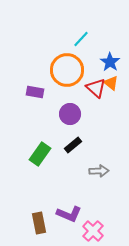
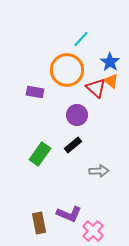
orange triangle: moved 2 px up
purple circle: moved 7 px right, 1 px down
